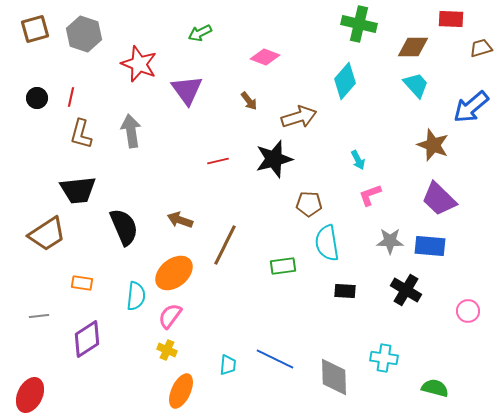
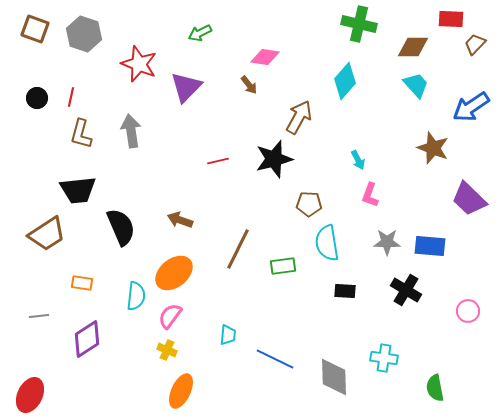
brown square at (35, 29): rotated 36 degrees clockwise
brown trapezoid at (481, 48): moved 6 px left, 4 px up; rotated 30 degrees counterclockwise
pink diamond at (265, 57): rotated 12 degrees counterclockwise
purple triangle at (187, 90): moved 1 px left, 3 px up; rotated 20 degrees clockwise
brown arrow at (249, 101): moved 16 px up
blue arrow at (471, 107): rotated 6 degrees clockwise
brown arrow at (299, 117): rotated 44 degrees counterclockwise
brown star at (433, 145): moved 3 px down
pink L-shape at (370, 195): rotated 50 degrees counterclockwise
purple trapezoid at (439, 199): moved 30 px right
black semicircle at (124, 227): moved 3 px left
gray star at (390, 241): moved 3 px left, 1 px down
brown line at (225, 245): moved 13 px right, 4 px down
cyan trapezoid at (228, 365): moved 30 px up
green semicircle at (435, 388): rotated 116 degrees counterclockwise
